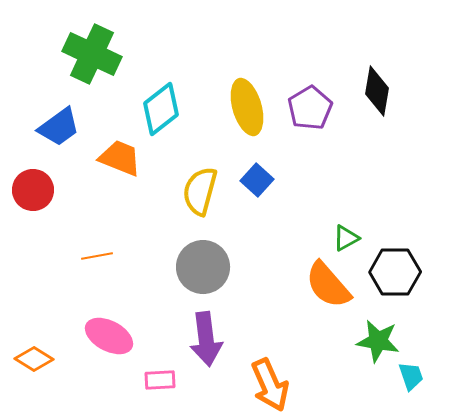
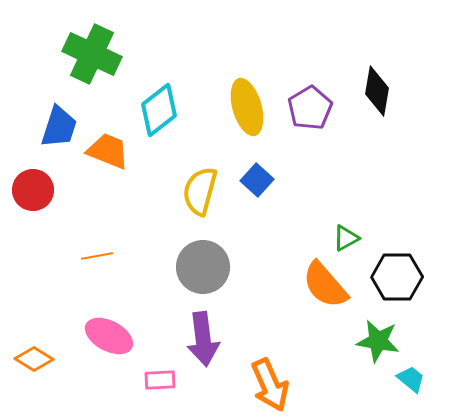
cyan diamond: moved 2 px left, 1 px down
blue trapezoid: rotated 36 degrees counterclockwise
orange trapezoid: moved 12 px left, 7 px up
black hexagon: moved 2 px right, 5 px down
orange semicircle: moved 3 px left
purple arrow: moved 3 px left
cyan trapezoid: moved 3 px down; rotated 32 degrees counterclockwise
